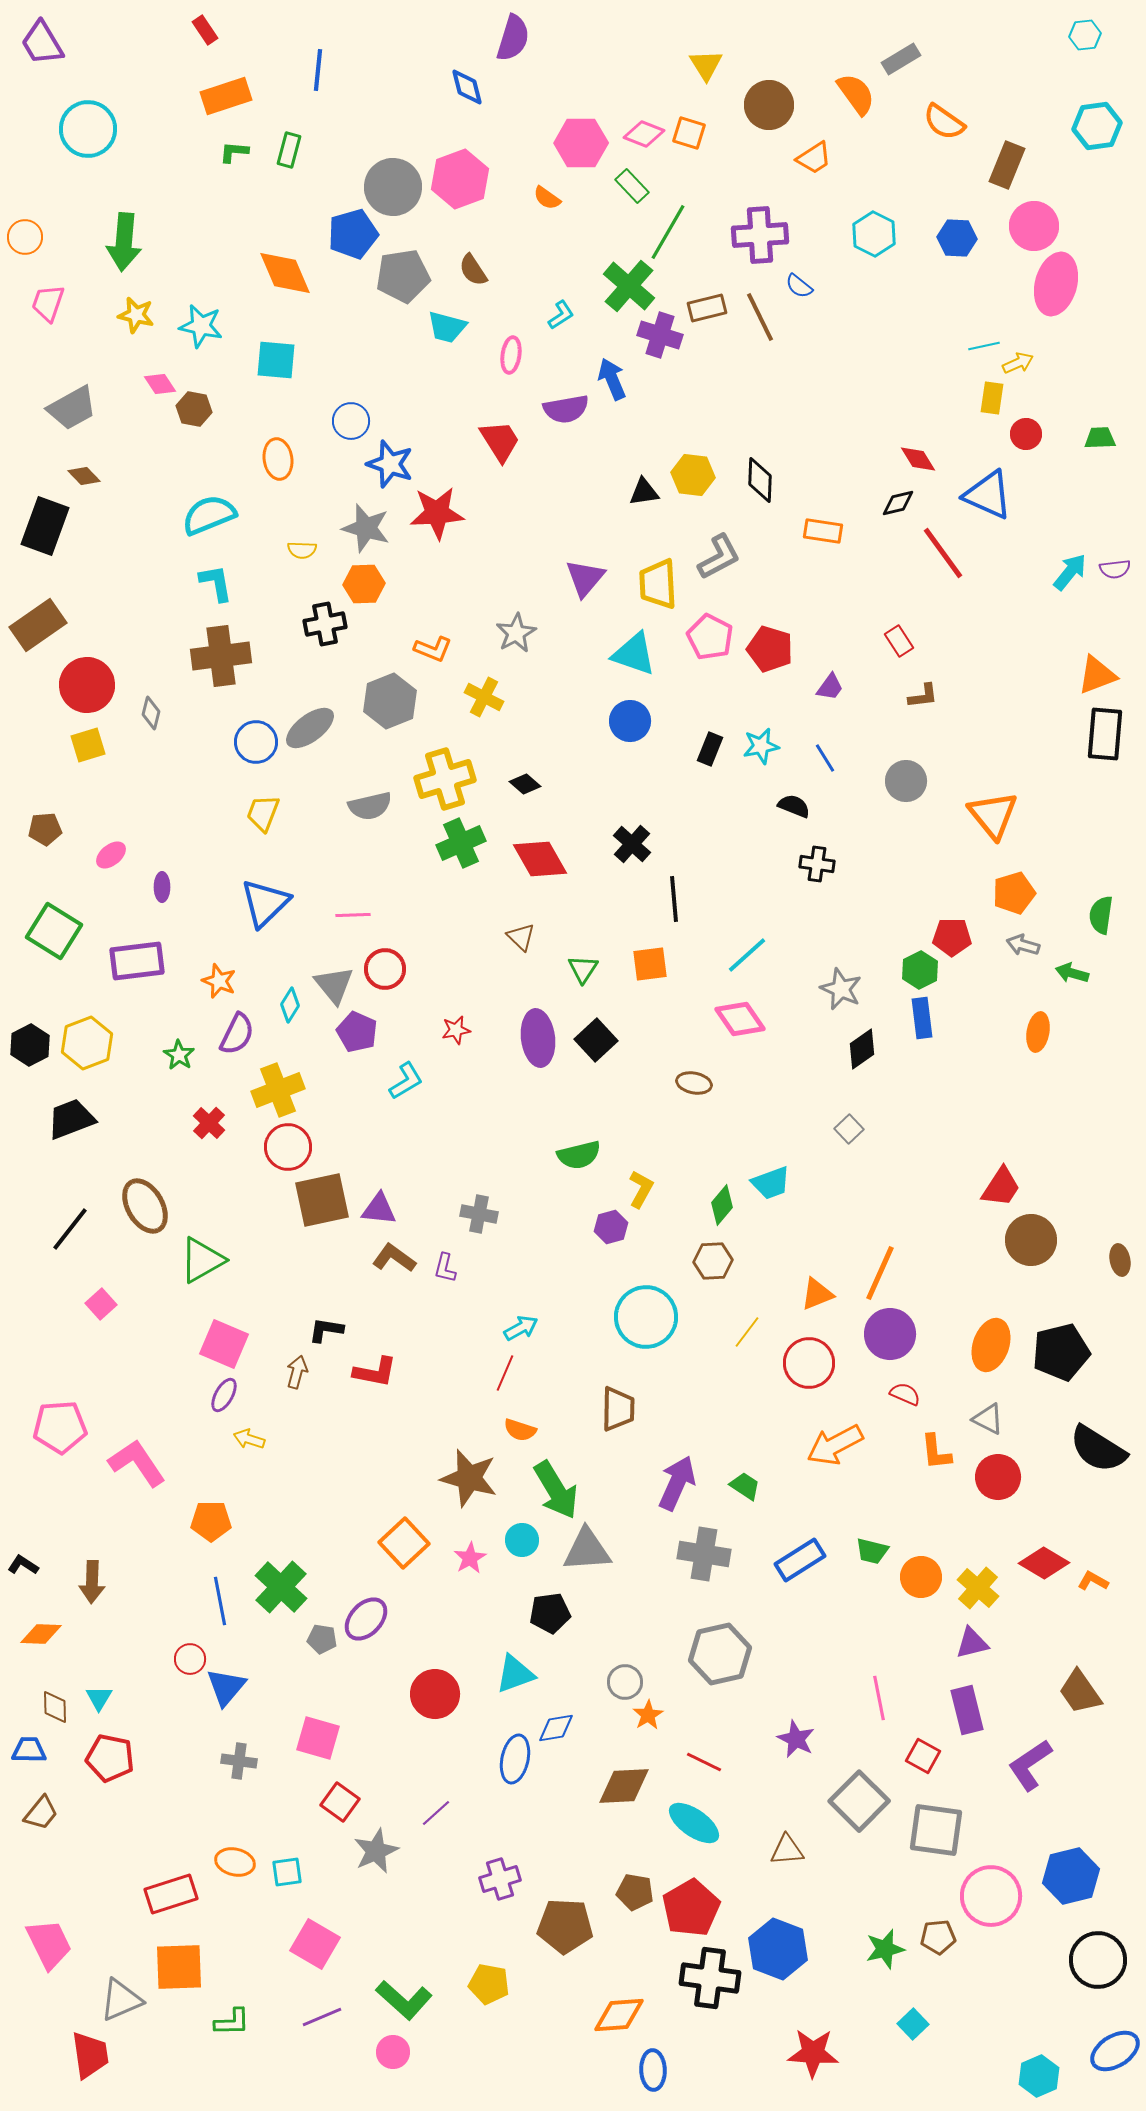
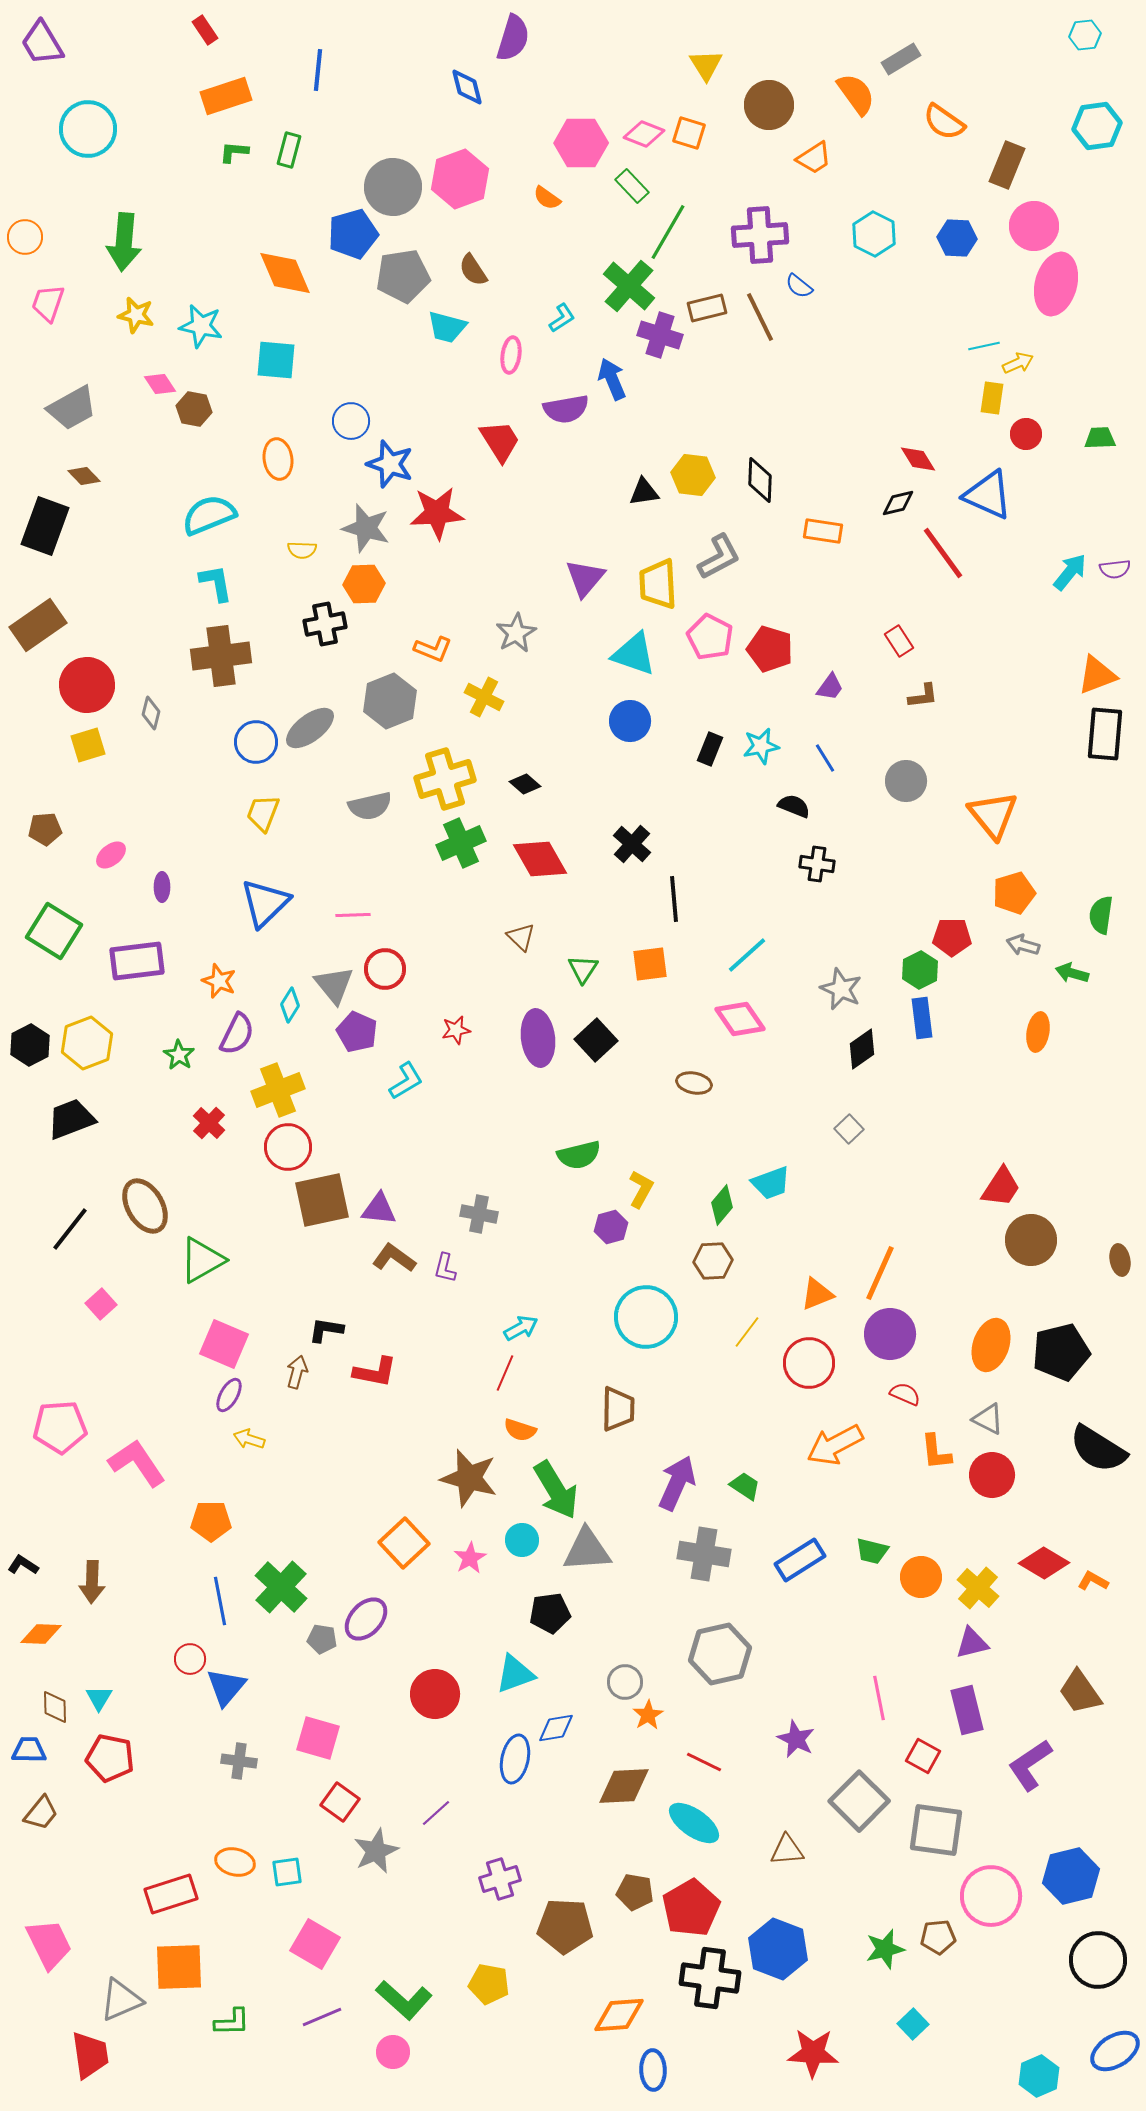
cyan L-shape at (561, 315): moved 1 px right, 3 px down
purple ellipse at (224, 1395): moved 5 px right
red circle at (998, 1477): moved 6 px left, 2 px up
